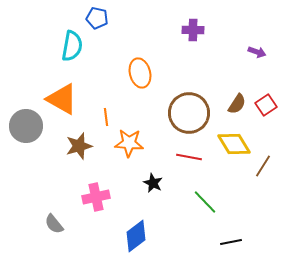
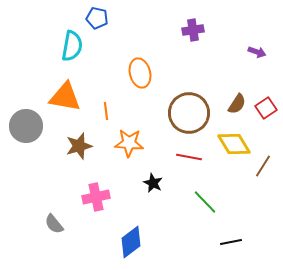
purple cross: rotated 10 degrees counterclockwise
orange triangle: moved 3 px right, 2 px up; rotated 20 degrees counterclockwise
red square: moved 3 px down
orange line: moved 6 px up
blue diamond: moved 5 px left, 6 px down
